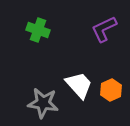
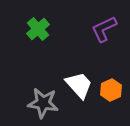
green cross: moved 1 px up; rotated 30 degrees clockwise
